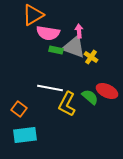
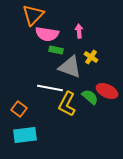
orange triangle: rotated 15 degrees counterclockwise
pink semicircle: moved 1 px left, 1 px down
gray triangle: moved 4 px left, 20 px down
